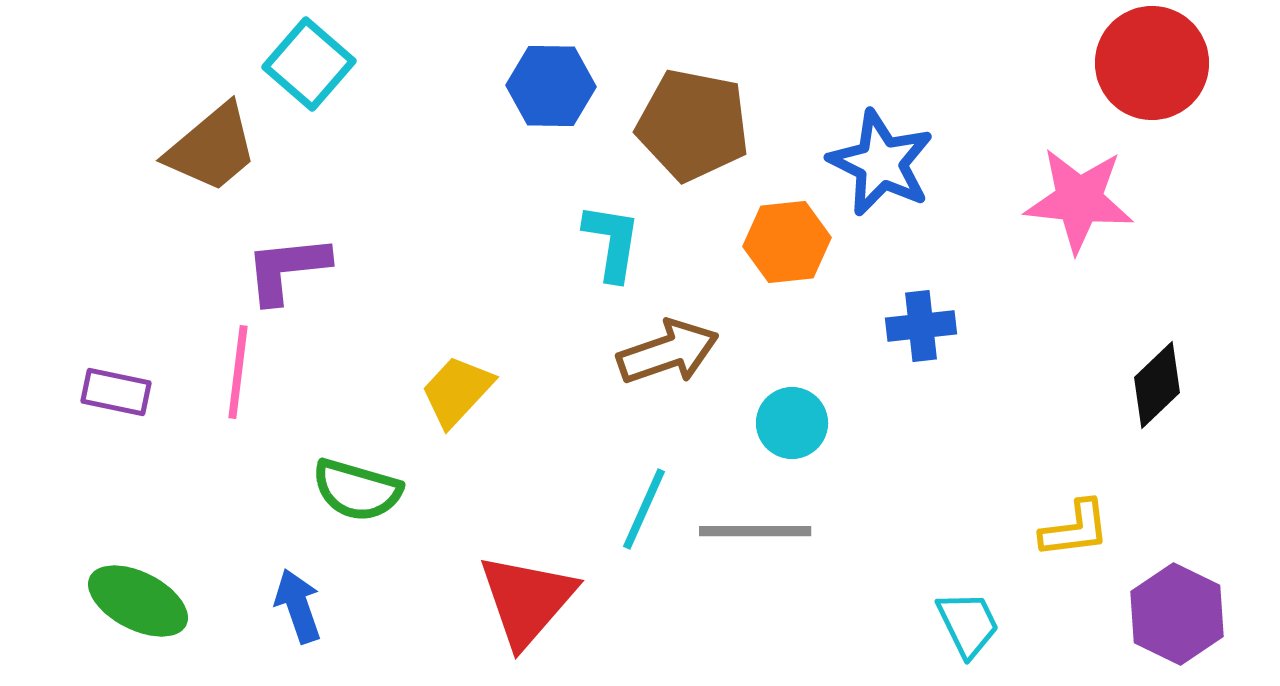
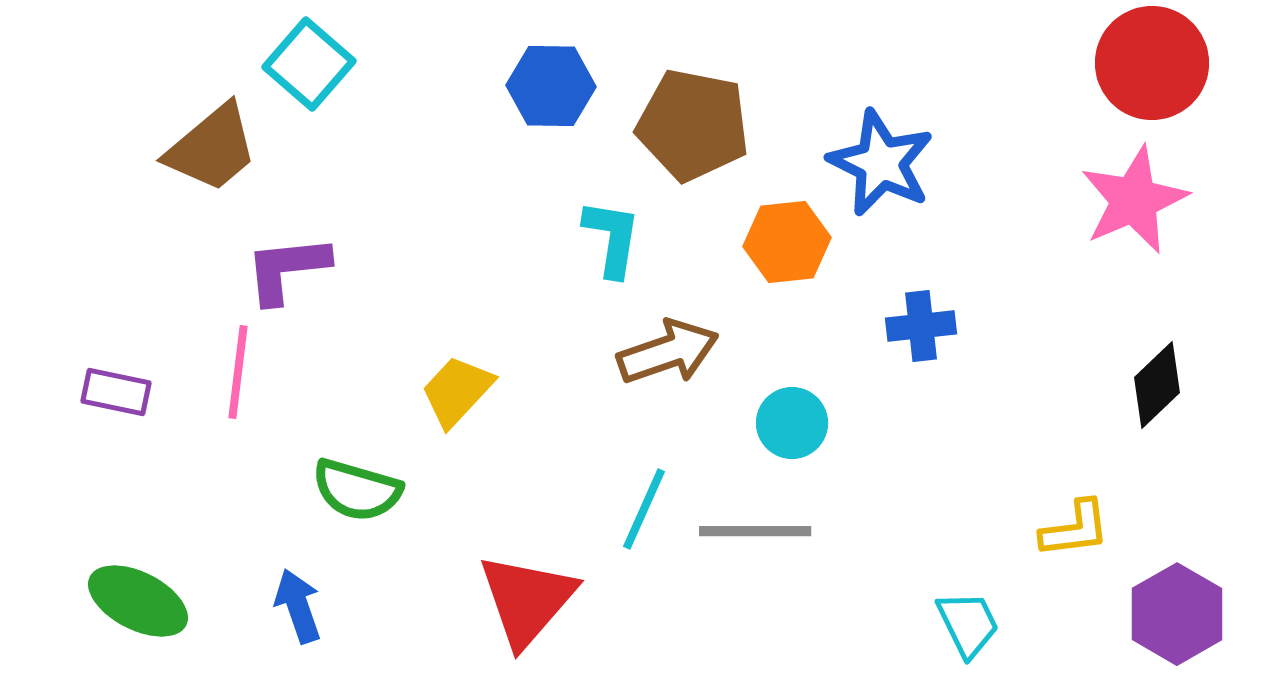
pink star: moved 55 px right; rotated 29 degrees counterclockwise
cyan L-shape: moved 4 px up
purple hexagon: rotated 4 degrees clockwise
